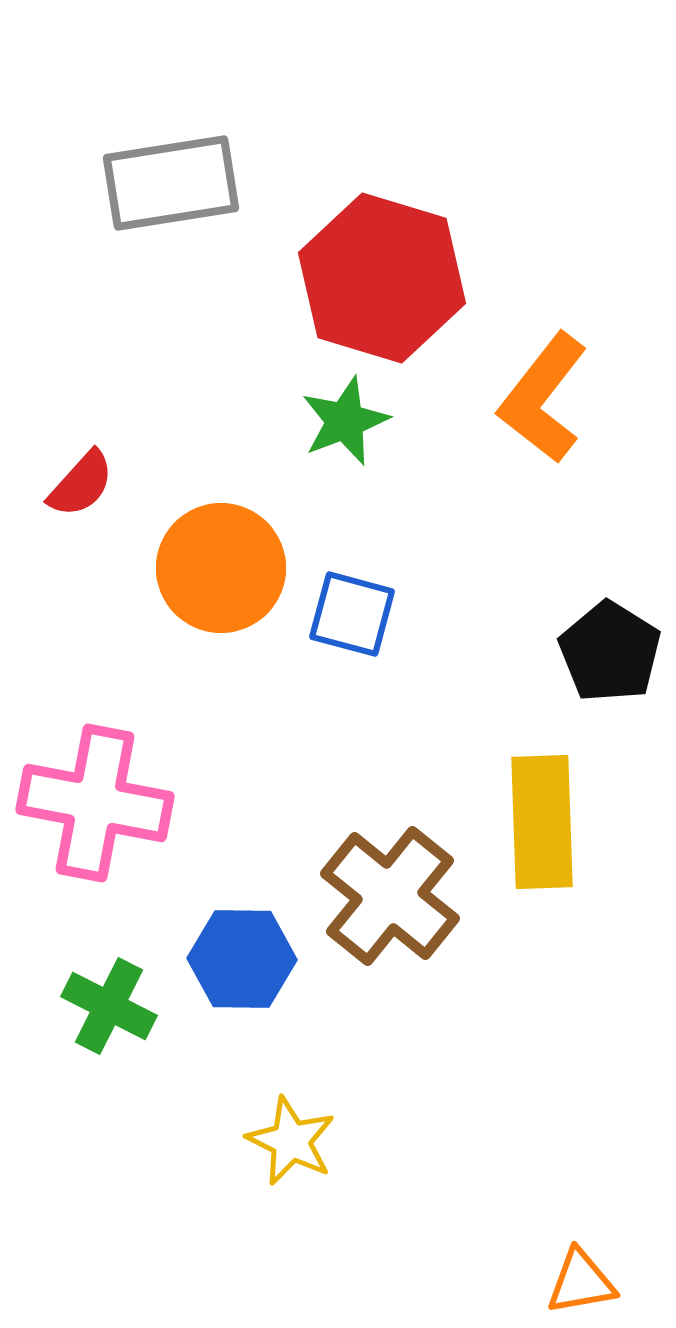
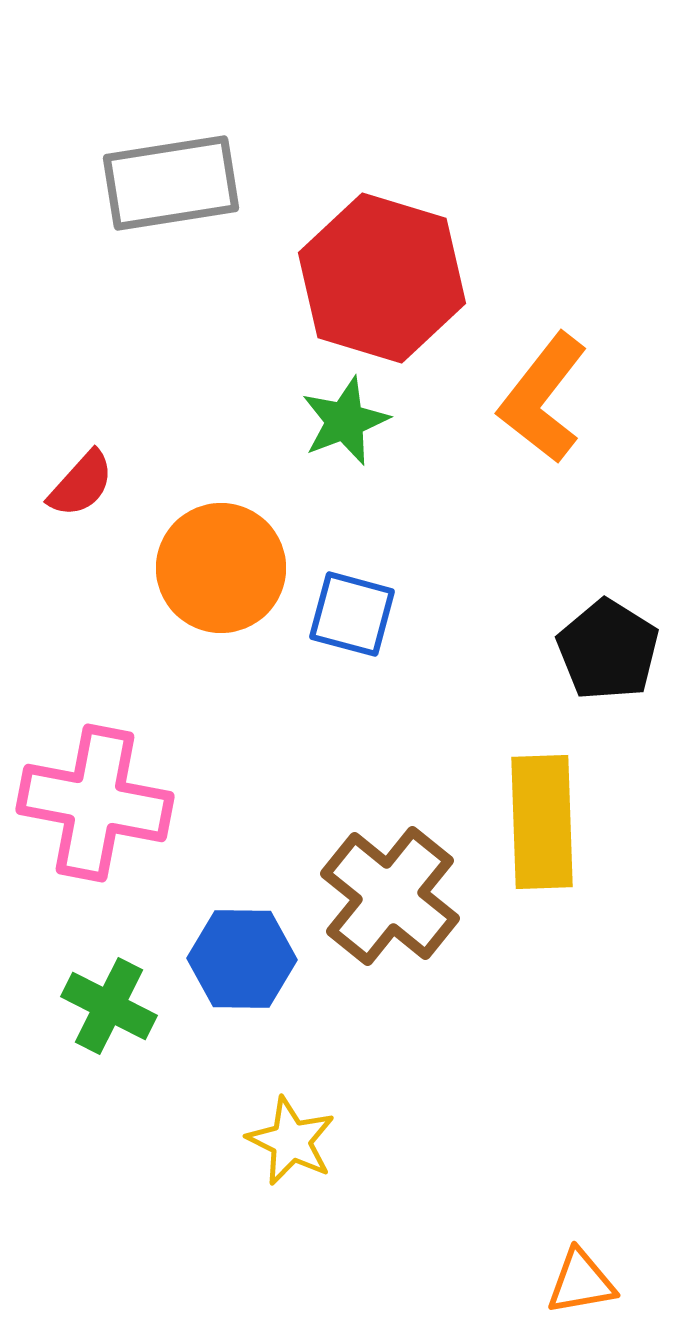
black pentagon: moved 2 px left, 2 px up
